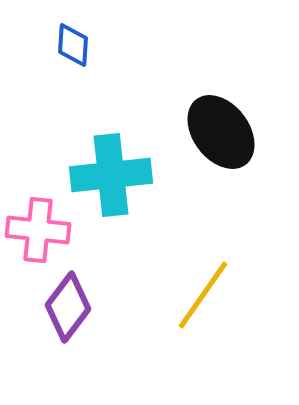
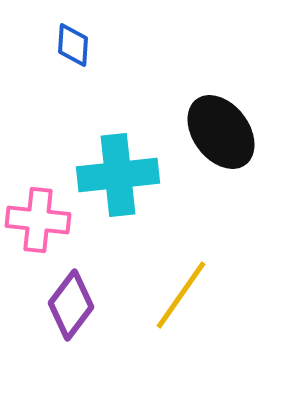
cyan cross: moved 7 px right
pink cross: moved 10 px up
yellow line: moved 22 px left
purple diamond: moved 3 px right, 2 px up
